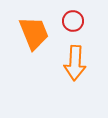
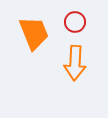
red circle: moved 2 px right, 1 px down
